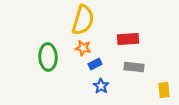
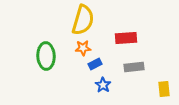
red rectangle: moved 2 px left, 1 px up
orange star: rotated 14 degrees counterclockwise
green ellipse: moved 2 px left, 1 px up
gray rectangle: rotated 12 degrees counterclockwise
blue star: moved 2 px right, 1 px up
yellow rectangle: moved 1 px up
